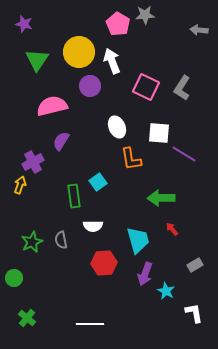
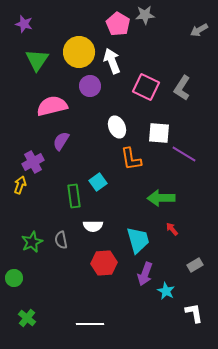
gray arrow: rotated 36 degrees counterclockwise
